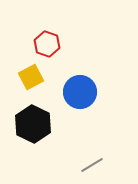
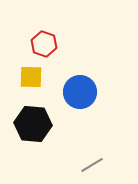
red hexagon: moved 3 px left
yellow square: rotated 30 degrees clockwise
black hexagon: rotated 21 degrees counterclockwise
